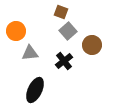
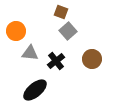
brown circle: moved 14 px down
gray triangle: rotated 12 degrees clockwise
black cross: moved 8 px left
black ellipse: rotated 25 degrees clockwise
